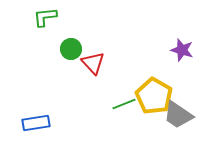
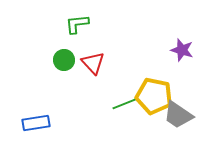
green L-shape: moved 32 px right, 7 px down
green circle: moved 7 px left, 11 px down
yellow pentagon: rotated 18 degrees counterclockwise
